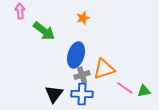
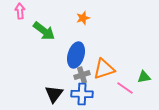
green triangle: moved 14 px up
